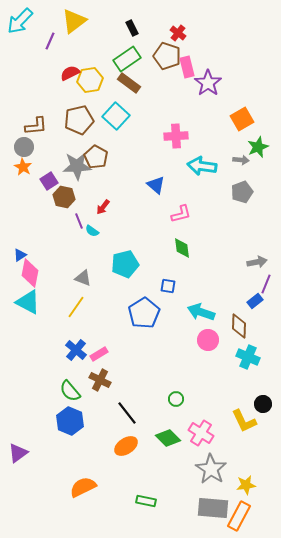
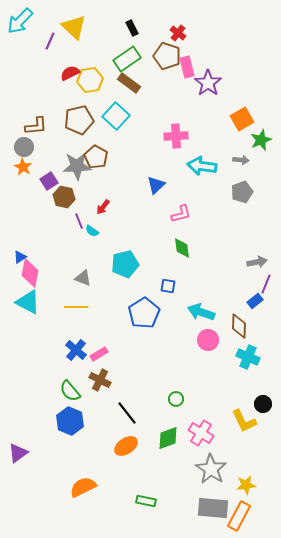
yellow triangle at (74, 21): moved 6 px down; rotated 40 degrees counterclockwise
green star at (258, 147): moved 3 px right, 7 px up
blue triangle at (156, 185): rotated 36 degrees clockwise
blue triangle at (20, 255): moved 2 px down
yellow line at (76, 307): rotated 55 degrees clockwise
green diamond at (168, 438): rotated 65 degrees counterclockwise
